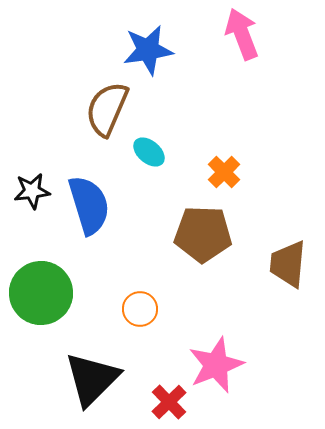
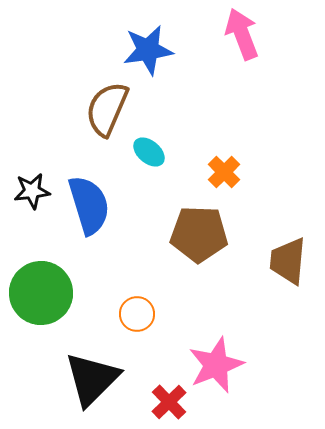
brown pentagon: moved 4 px left
brown trapezoid: moved 3 px up
orange circle: moved 3 px left, 5 px down
